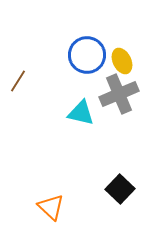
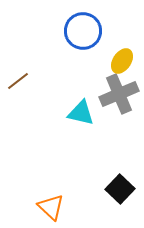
blue circle: moved 4 px left, 24 px up
yellow ellipse: rotated 60 degrees clockwise
brown line: rotated 20 degrees clockwise
